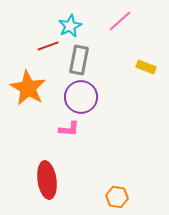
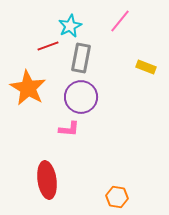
pink line: rotated 10 degrees counterclockwise
gray rectangle: moved 2 px right, 2 px up
